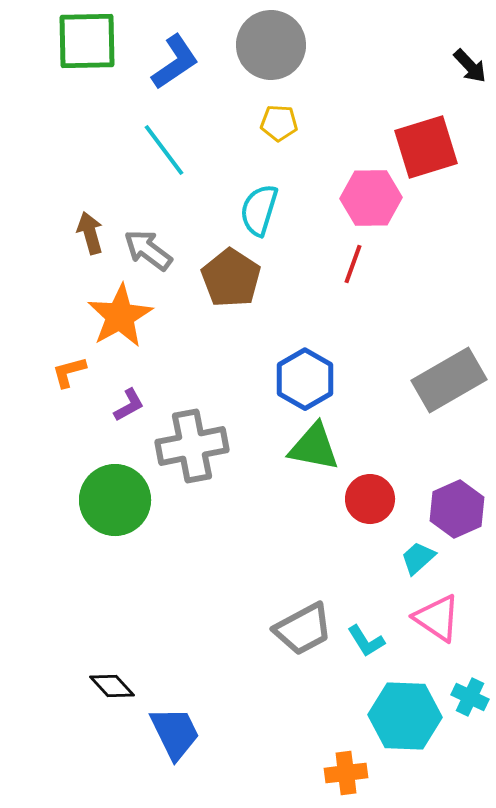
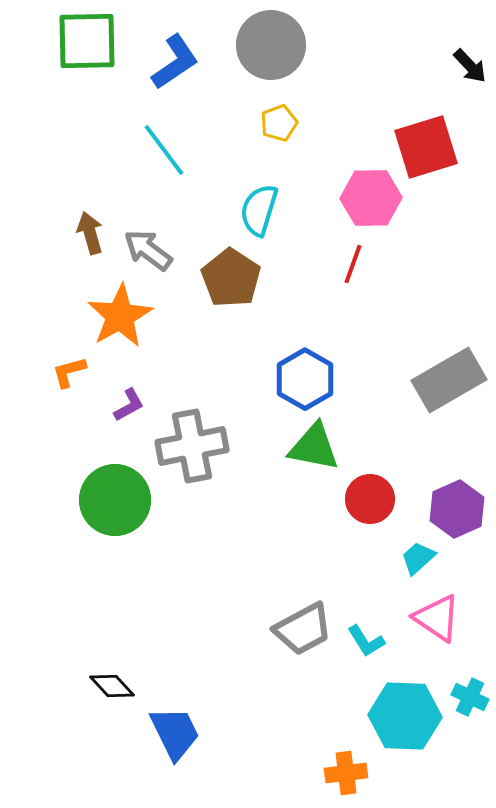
yellow pentagon: rotated 24 degrees counterclockwise
